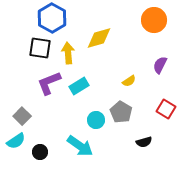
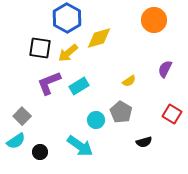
blue hexagon: moved 15 px right
yellow arrow: rotated 125 degrees counterclockwise
purple semicircle: moved 5 px right, 4 px down
red square: moved 6 px right, 5 px down
